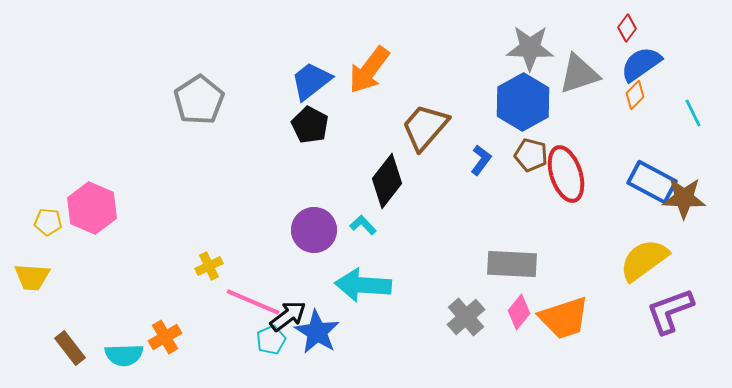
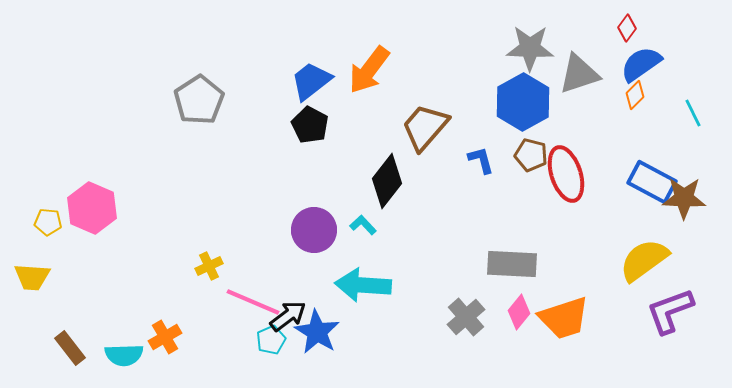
blue L-shape: rotated 52 degrees counterclockwise
